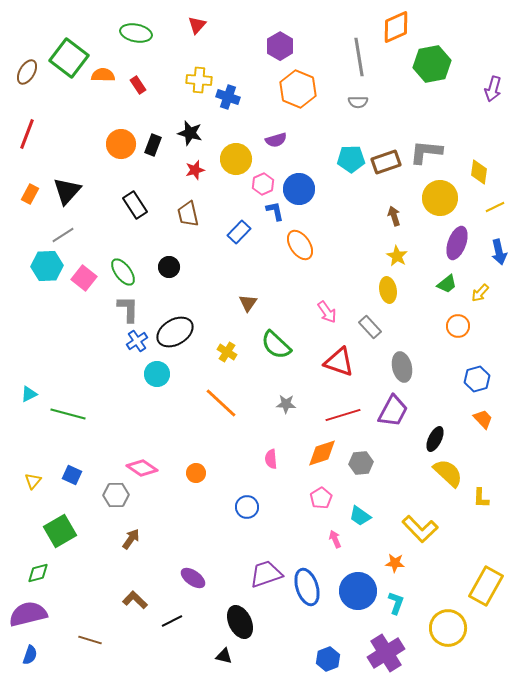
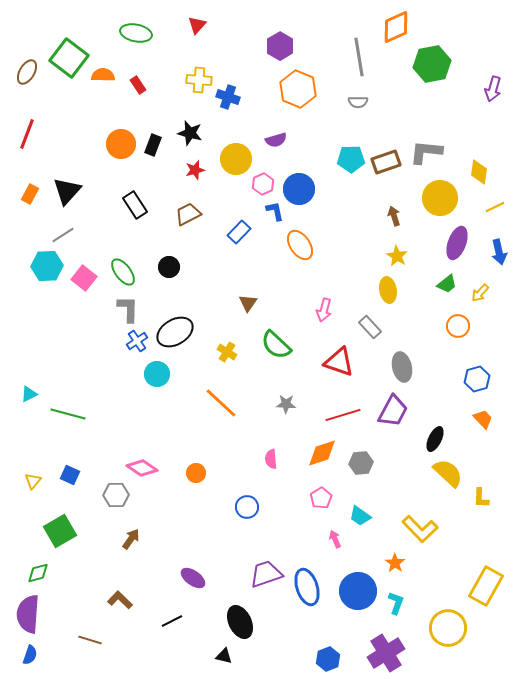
brown trapezoid at (188, 214): rotated 76 degrees clockwise
pink arrow at (327, 312): moved 3 px left, 2 px up; rotated 50 degrees clockwise
blue square at (72, 475): moved 2 px left
orange star at (395, 563): rotated 30 degrees clockwise
brown L-shape at (135, 600): moved 15 px left
purple semicircle at (28, 614): rotated 72 degrees counterclockwise
